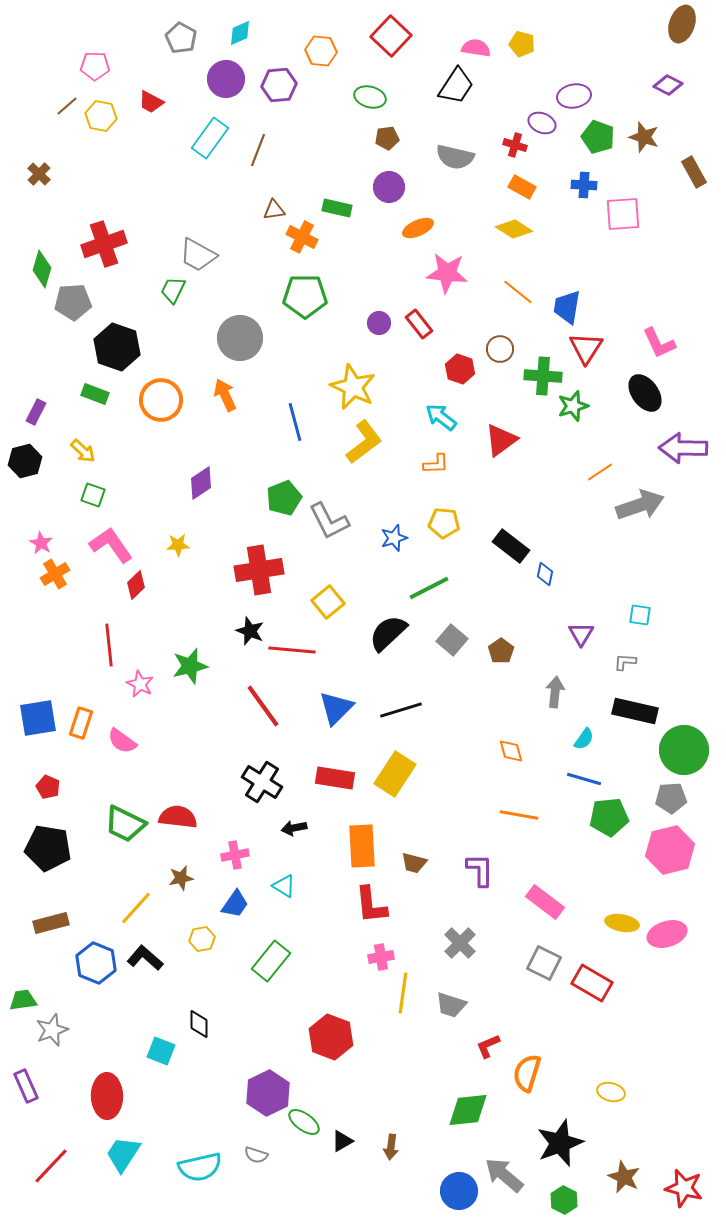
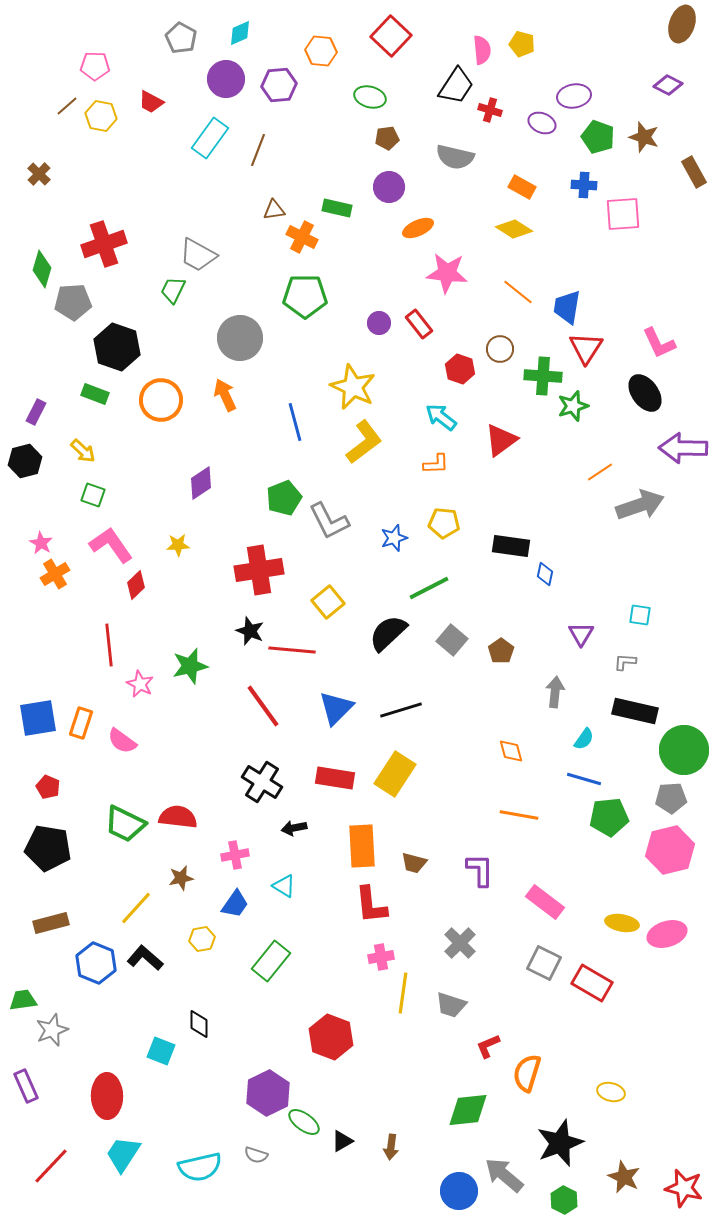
pink semicircle at (476, 48): moved 6 px right, 2 px down; rotated 76 degrees clockwise
red cross at (515, 145): moved 25 px left, 35 px up
black rectangle at (511, 546): rotated 30 degrees counterclockwise
